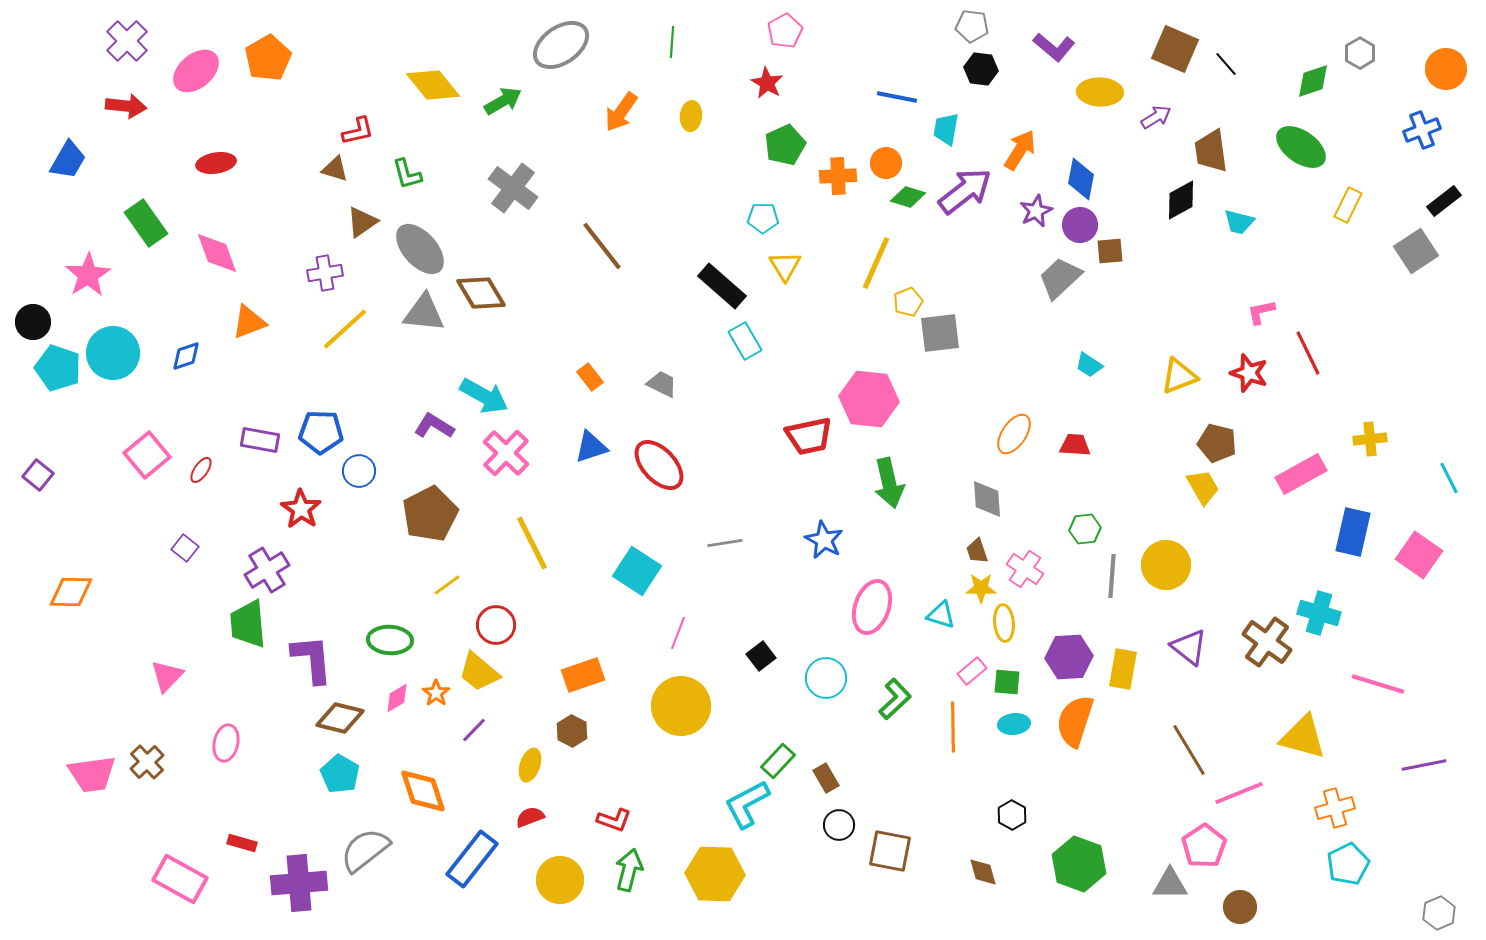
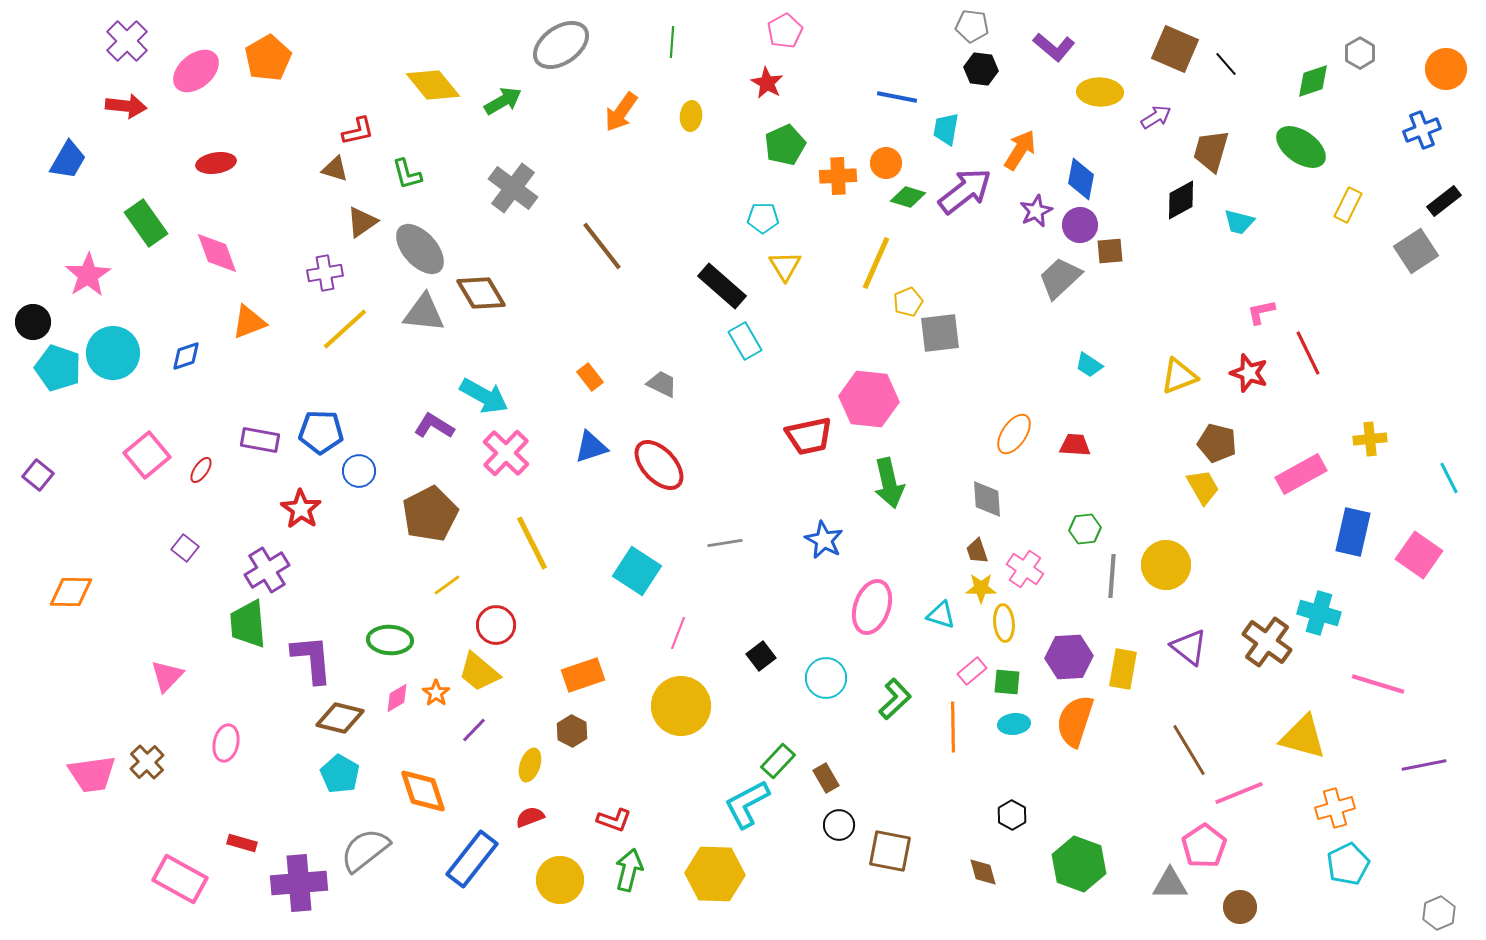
brown trapezoid at (1211, 151): rotated 24 degrees clockwise
